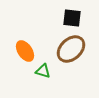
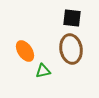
brown ellipse: rotated 56 degrees counterclockwise
green triangle: rotated 28 degrees counterclockwise
